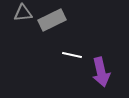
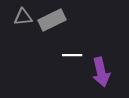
gray triangle: moved 4 px down
white line: rotated 12 degrees counterclockwise
